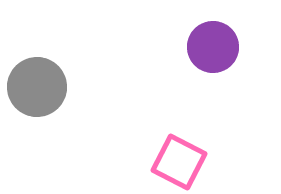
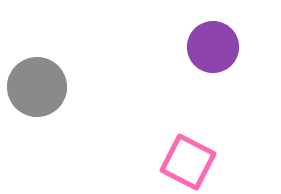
pink square: moved 9 px right
